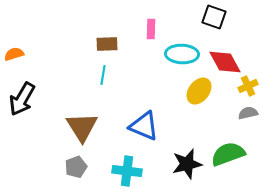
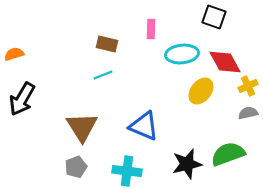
brown rectangle: rotated 15 degrees clockwise
cyan ellipse: rotated 8 degrees counterclockwise
cyan line: rotated 60 degrees clockwise
yellow ellipse: moved 2 px right
